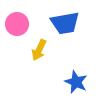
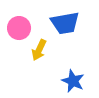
pink circle: moved 2 px right, 4 px down
blue star: moved 3 px left, 1 px up
